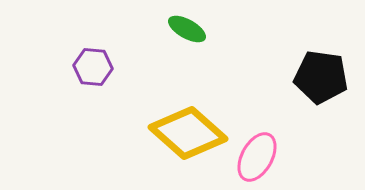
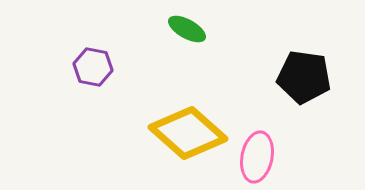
purple hexagon: rotated 6 degrees clockwise
black pentagon: moved 17 px left
pink ellipse: rotated 18 degrees counterclockwise
